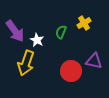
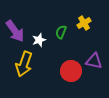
white star: moved 2 px right; rotated 24 degrees clockwise
yellow arrow: moved 2 px left, 1 px down
